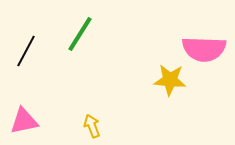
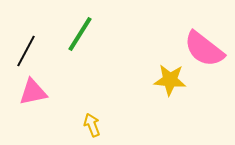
pink semicircle: rotated 36 degrees clockwise
pink triangle: moved 9 px right, 29 px up
yellow arrow: moved 1 px up
